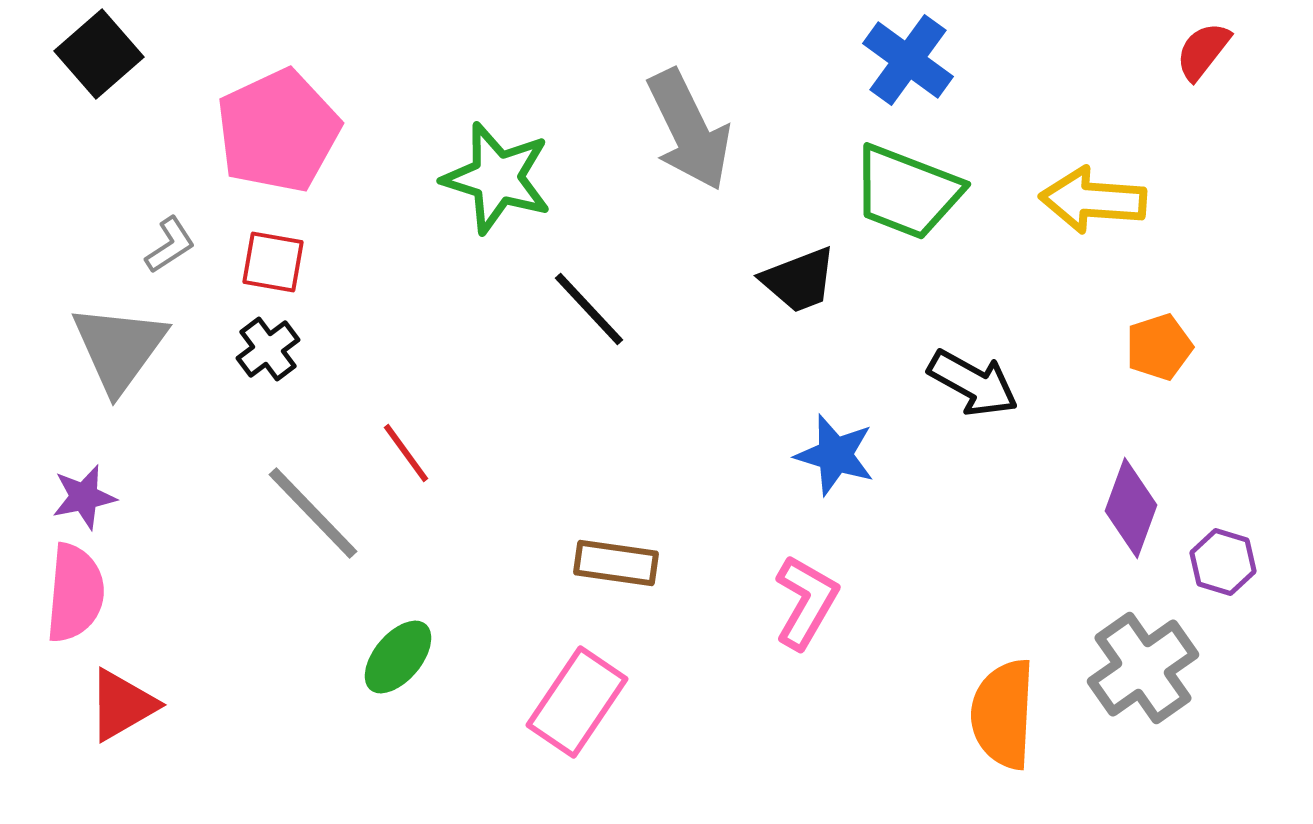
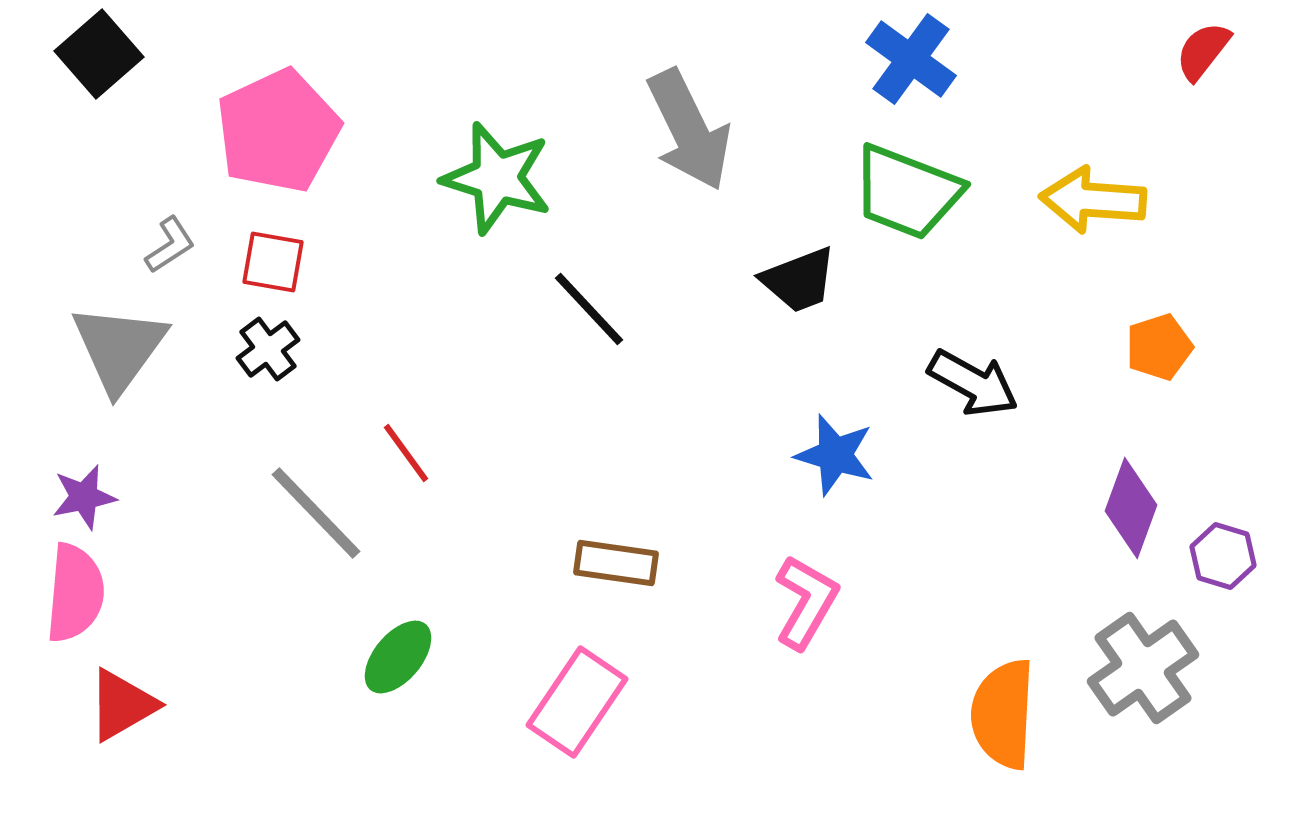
blue cross: moved 3 px right, 1 px up
gray line: moved 3 px right
purple hexagon: moved 6 px up
